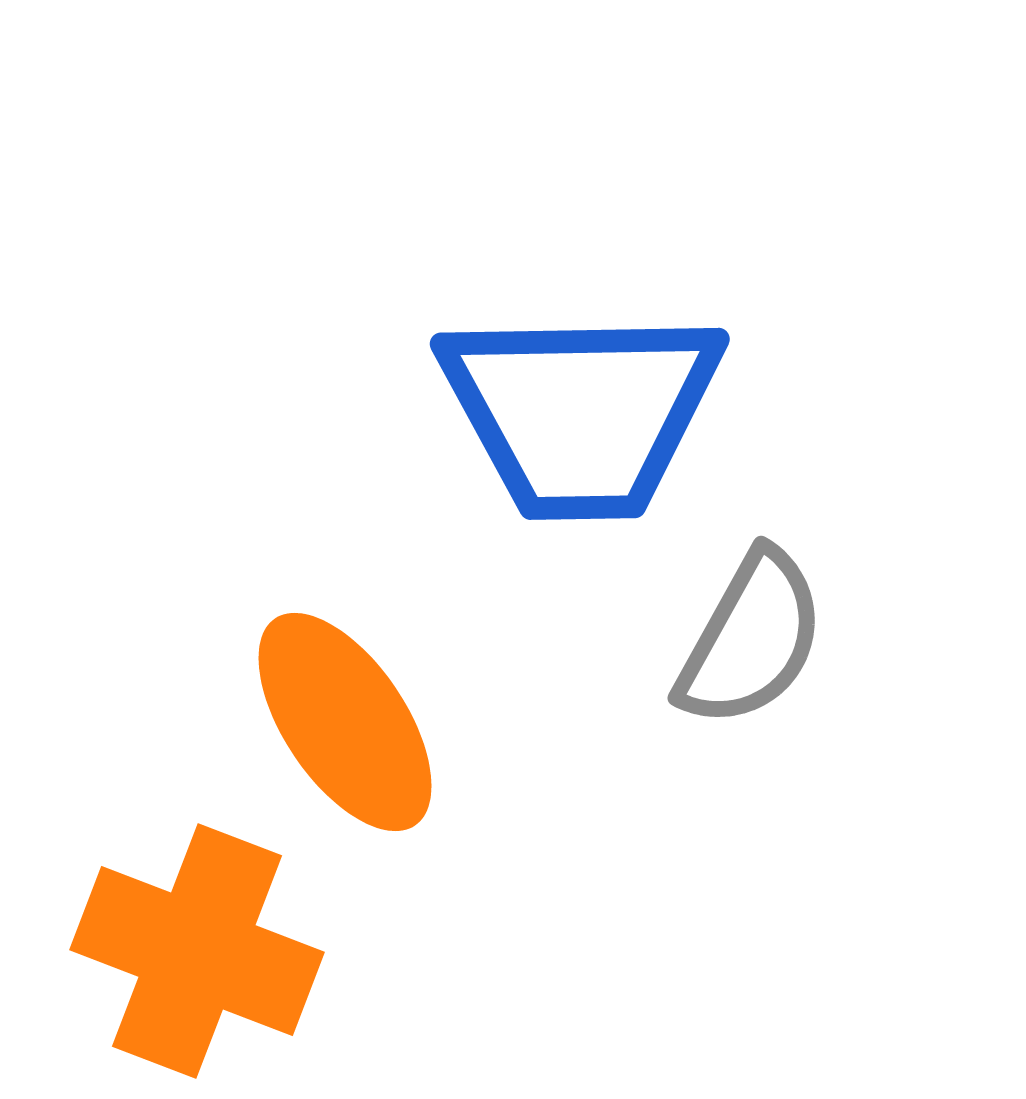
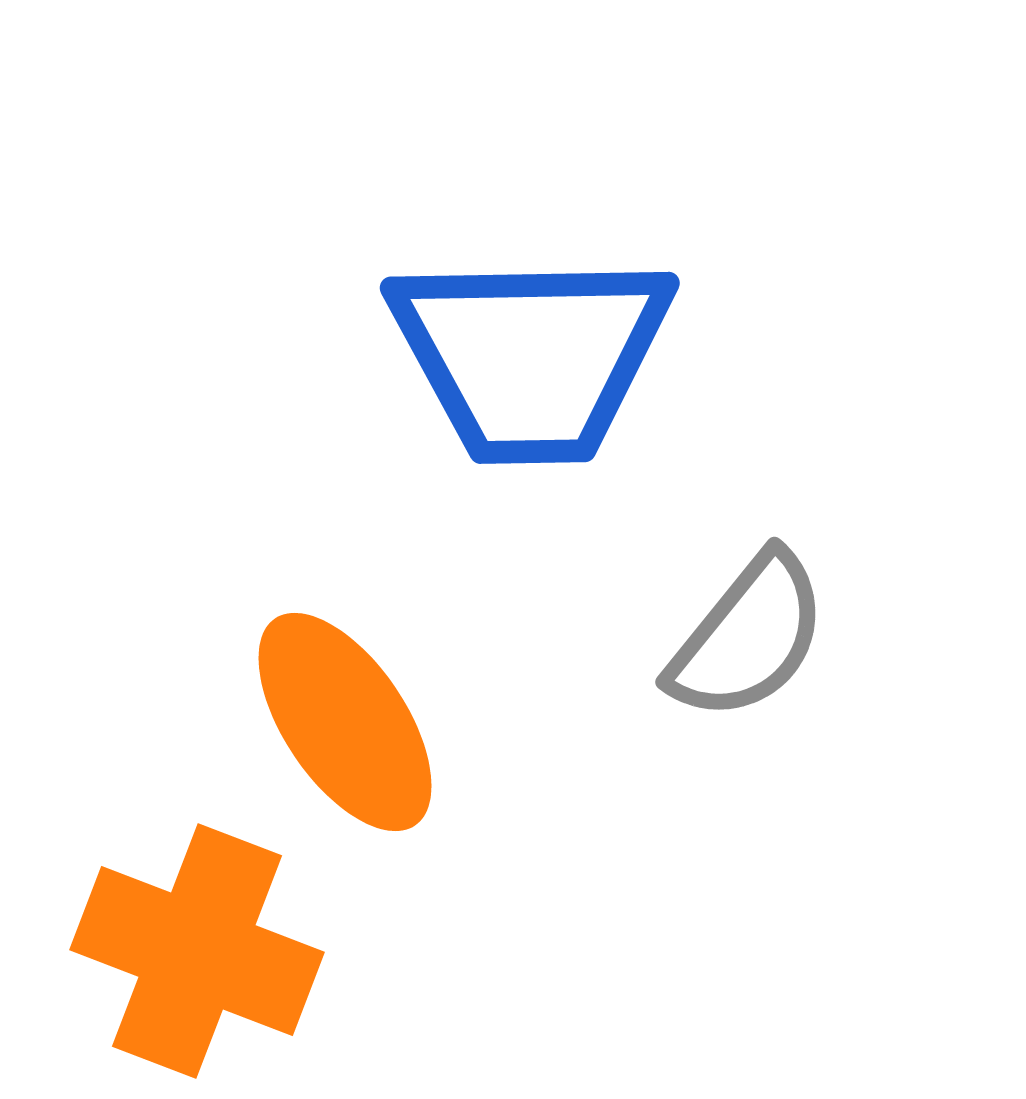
blue trapezoid: moved 50 px left, 56 px up
gray semicircle: moved 3 px left, 2 px up; rotated 10 degrees clockwise
